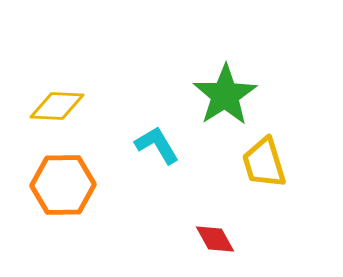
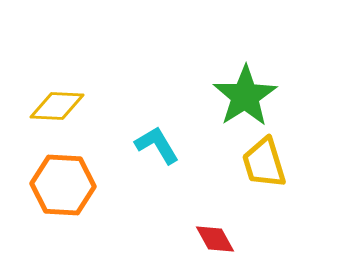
green star: moved 20 px right, 1 px down
orange hexagon: rotated 4 degrees clockwise
